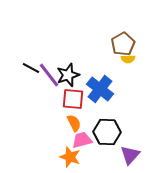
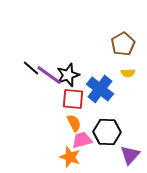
yellow semicircle: moved 14 px down
black line: rotated 12 degrees clockwise
purple line: rotated 16 degrees counterclockwise
